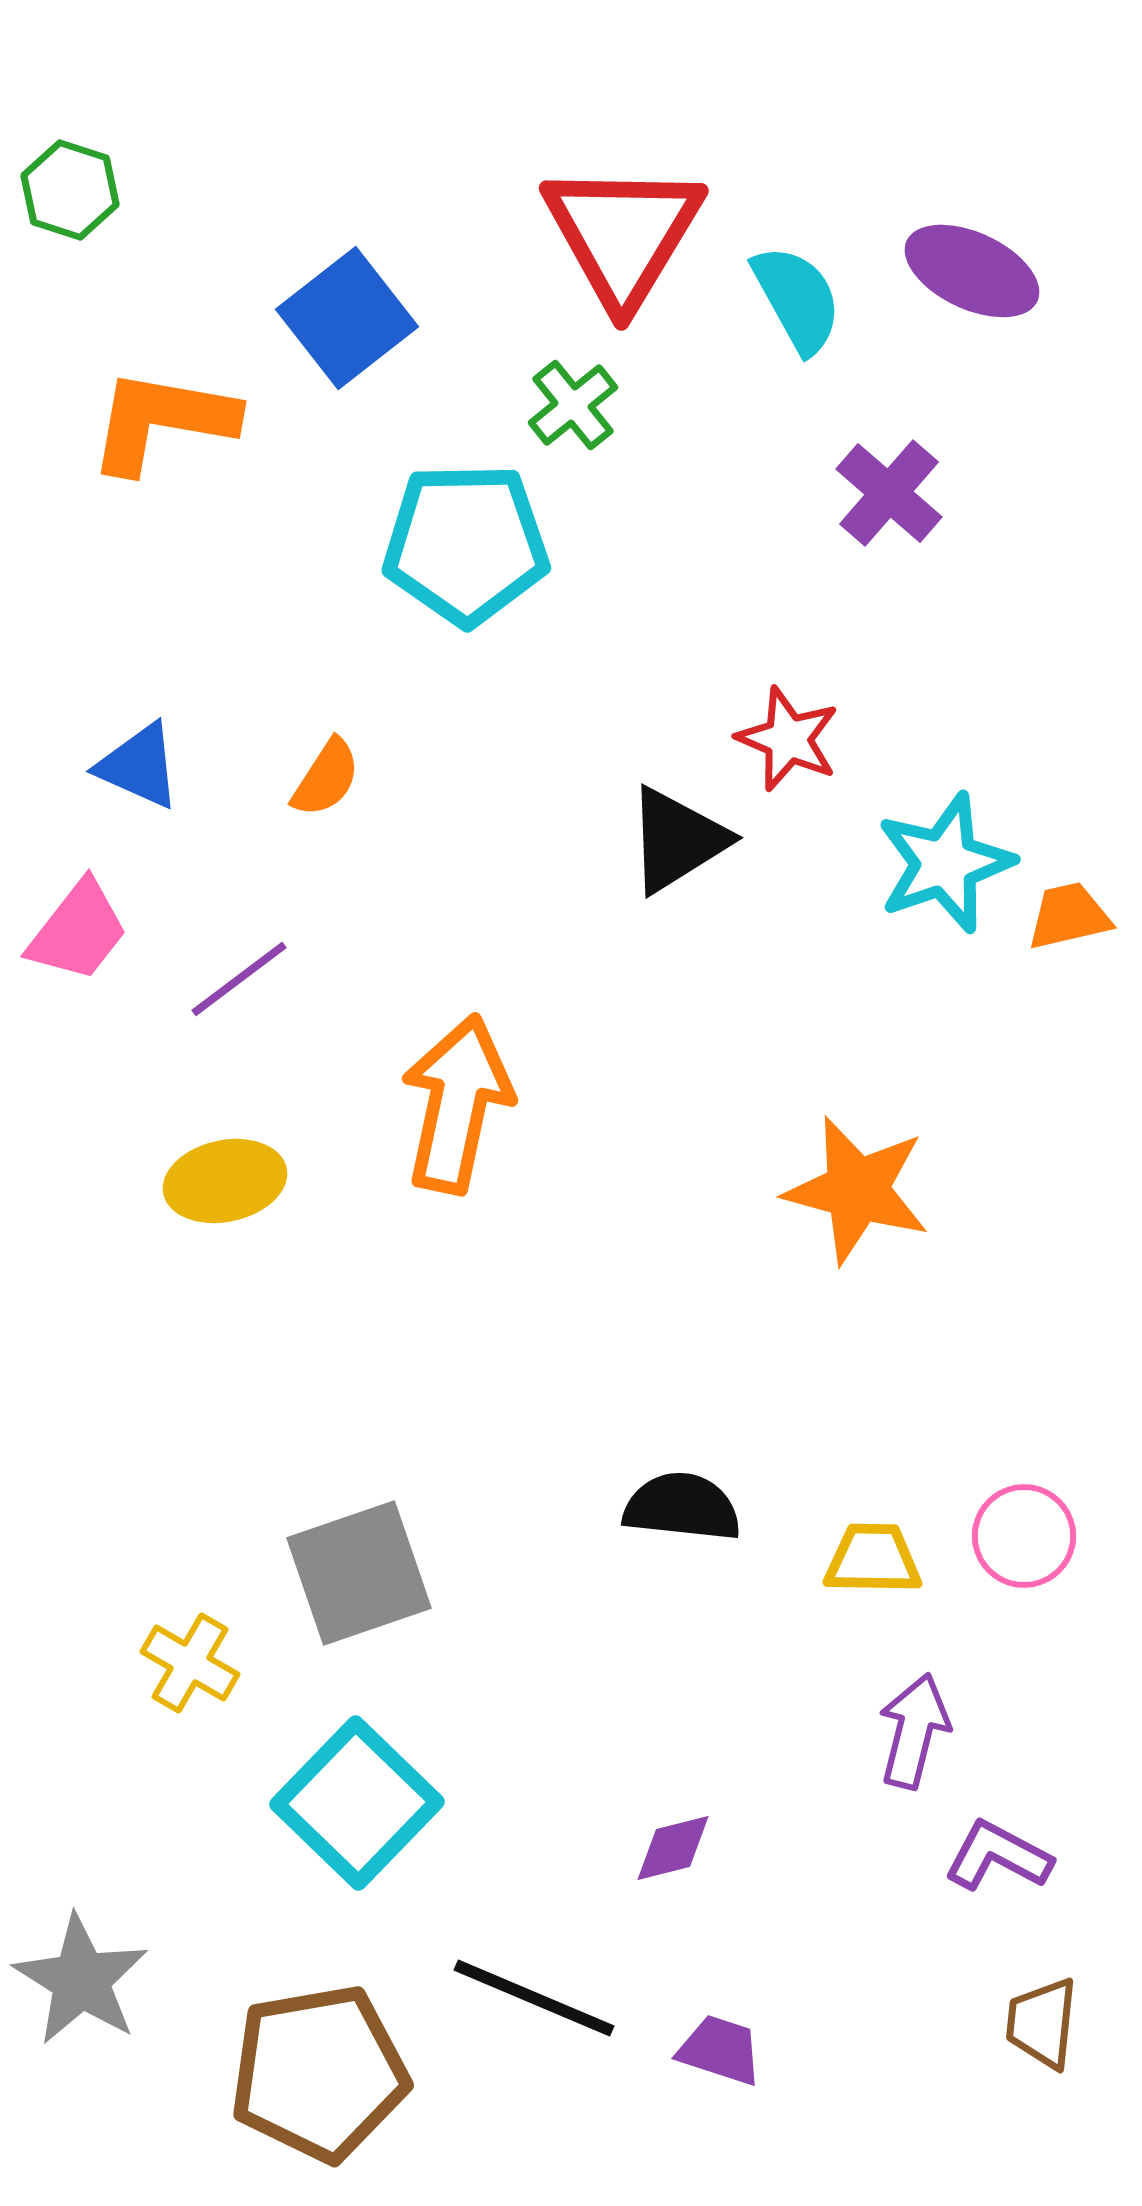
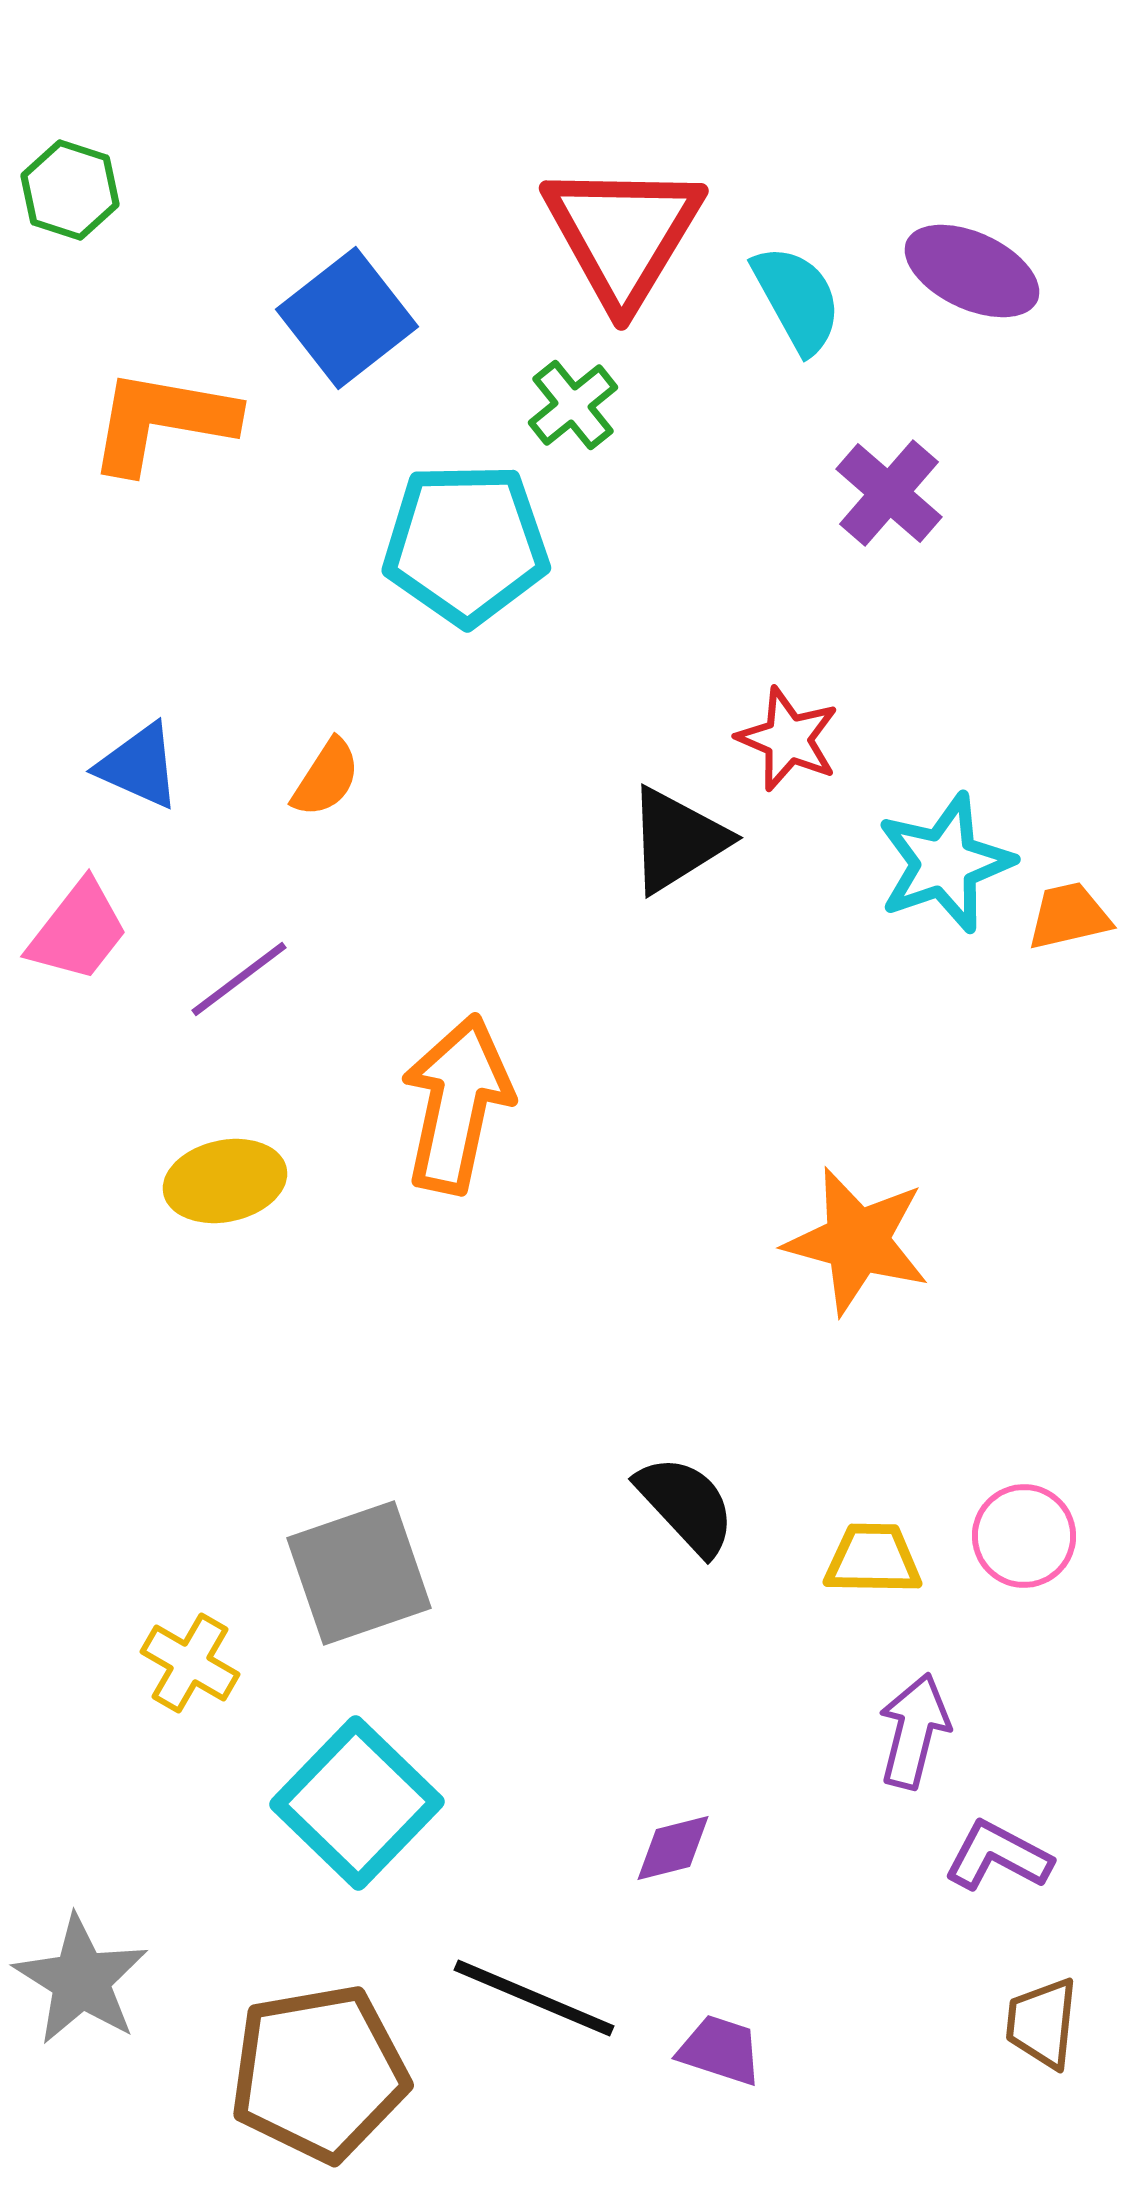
orange star: moved 51 px down
black semicircle: moved 4 px right, 2 px up; rotated 41 degrees clockwise
